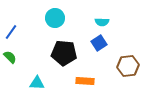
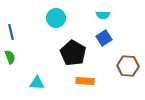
cyan circle: moved 1 px right
cyan semicircle: moved 1 px right, 7 px up
blue line: rotated 49 degrees counterclockwise
blue square: moved 5 px right, 5 px up
black pentagon: moved 9 px right; rotated 25 degrees clockwise
green semicircle: rotated 24 degrees clockwise
brown hexagon: rotated 10 degrees clockwise
